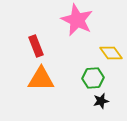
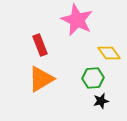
red rectangle: moved 4 px right, 1 px up
yellow diamond: moved 2 px left
orange triangle: rotated 32 degrees counterclockwise
